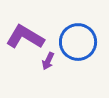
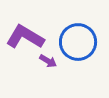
purple arrow: rotated 84 degrees counterclockwise
